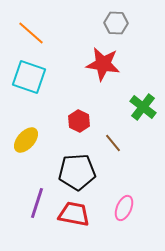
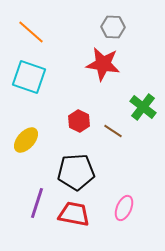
gray hexagon: moved 3 px left, 4 px down
orange line: moved 1 px up
brown line: moved 12 px up; rotated 18 degrees counterclockwise
black pentagon: moved 1 px left
